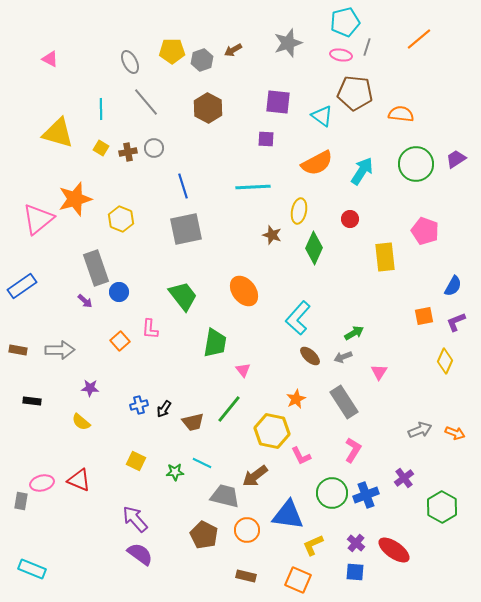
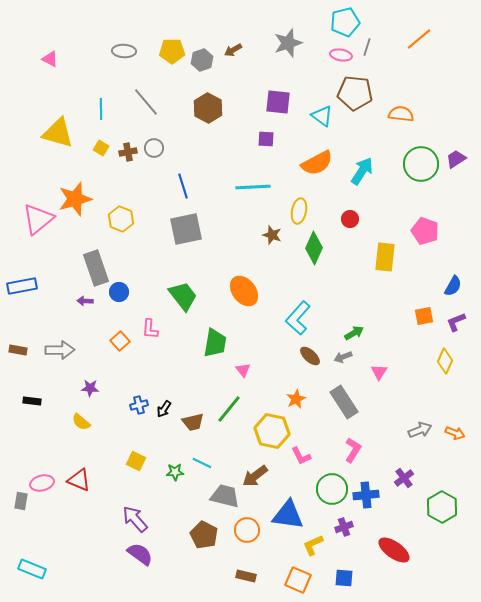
gray ellipse at (130, 62): moved 6 px left, 11 px up; rotated 60 degrees counterclockwise
green circle at (416, 164): moved 5 px right
yellow rectangle at (385, 257): rotated 12 degrees clockwise
blue rectangle at (22, 286): rotated 24 degrees clockwise
purple arrow at (85, 301): rotated 140 degrees clockwise
green circle at (332, 493): moved 4 px up
blue cross at (366, 495): rotated 15 degrees clockwise
purple cross at (356, 543): moved 12 px left, 16 px up; rotated 30 degrees clockwise
blue square at (355, 572): moved 11 px left, 6 px down
